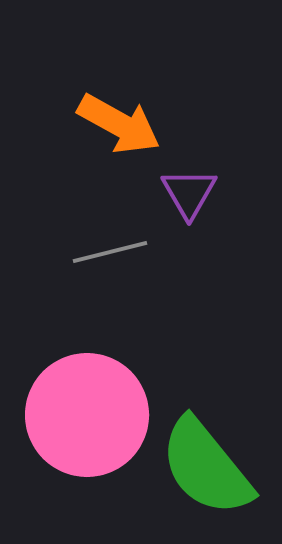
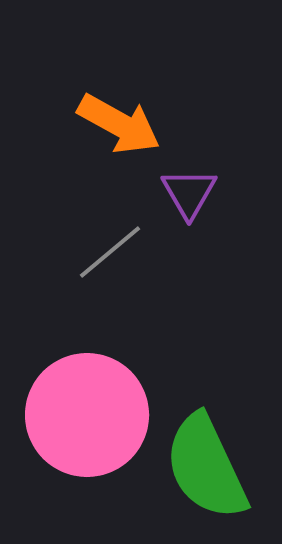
gray line: rotated 26 degrees counterclockwise
green semicircle: rotated 14 degrees clockwise
